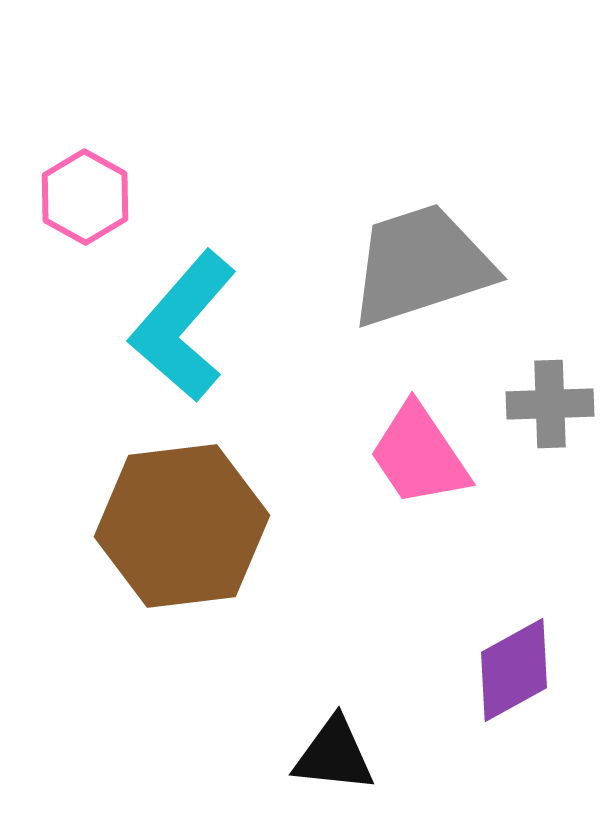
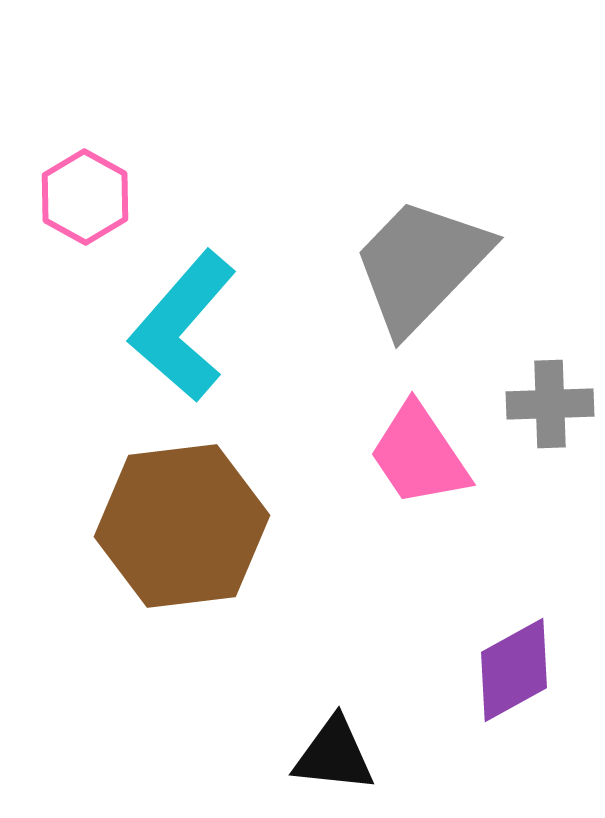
gray trapezoid: rotated 28 degrees counterclockwise
